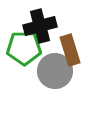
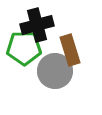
black cross: moved 3 px left, 1 px up
